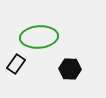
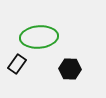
black rectangle: moved 1 px right
